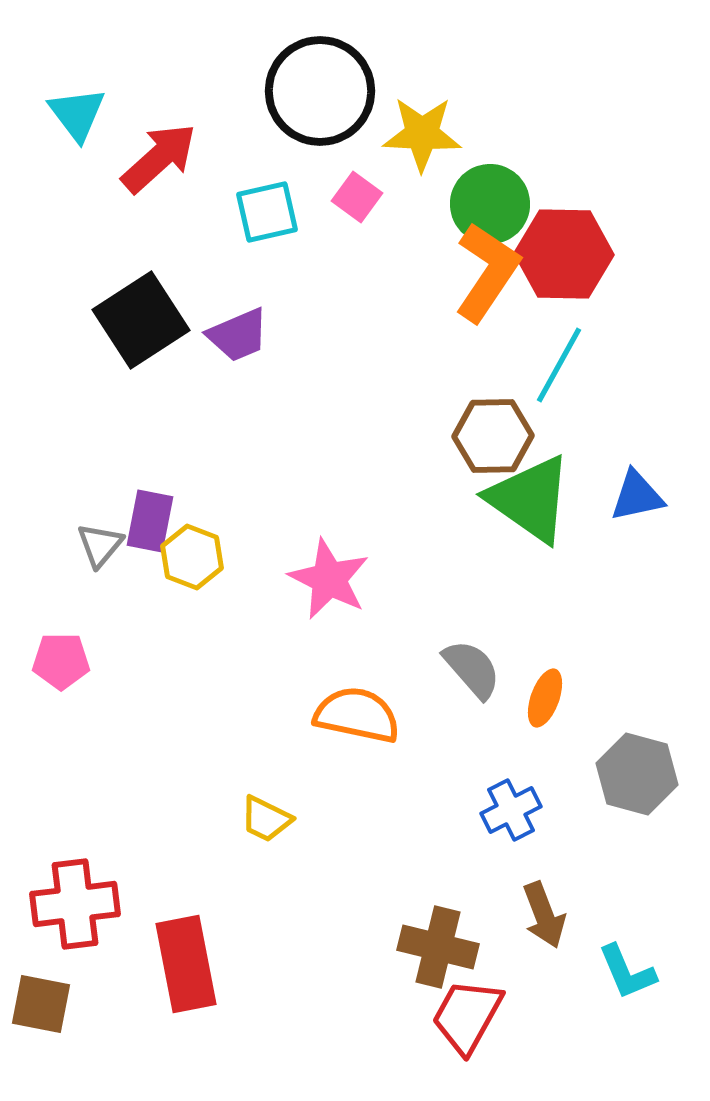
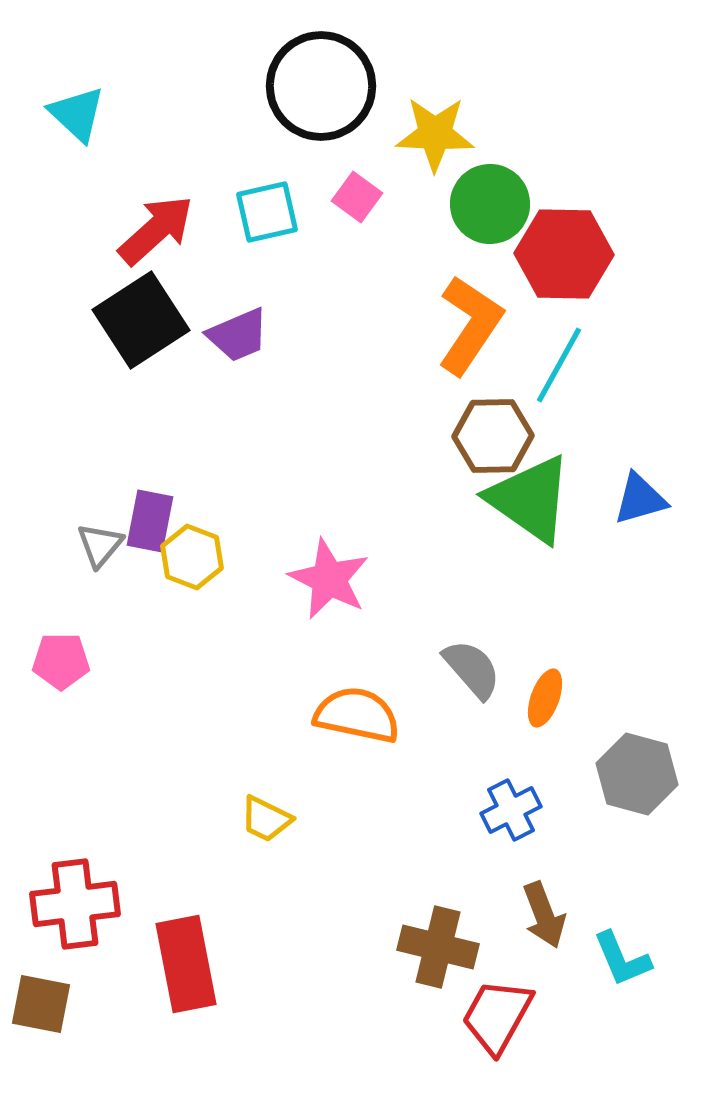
black circle: moved 1 px right, 5 px up
cyan triangle: rotated 10 degrees counterclockwise
yellow star: moved 13 px right
red arrow: moved 3 px left, 72 px down
orange L-shape: moved 17 px left, 53 px down
blue triangle: moved 3 px right, 3 px down; rotated 4 degrees counterclockwise
cyan L-shape: moved 5 px left, 13 px up
red trapezoid: moved 30 px right
